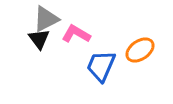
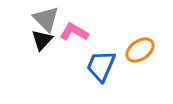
gray triangle: rotated 48 degrees counterclockwise
pink L-shape: moved 2 px left, 2 px up
black triangle: moved 3 px right, 1 px down; rotated 20 degrees clockwise
